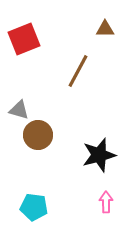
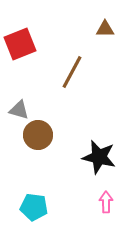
red square: moved 4 px left, 5 px down
brown line: moved 6 px left, 1 px down
black star: moved 2 px down; rotated 28 degrees clockwise
